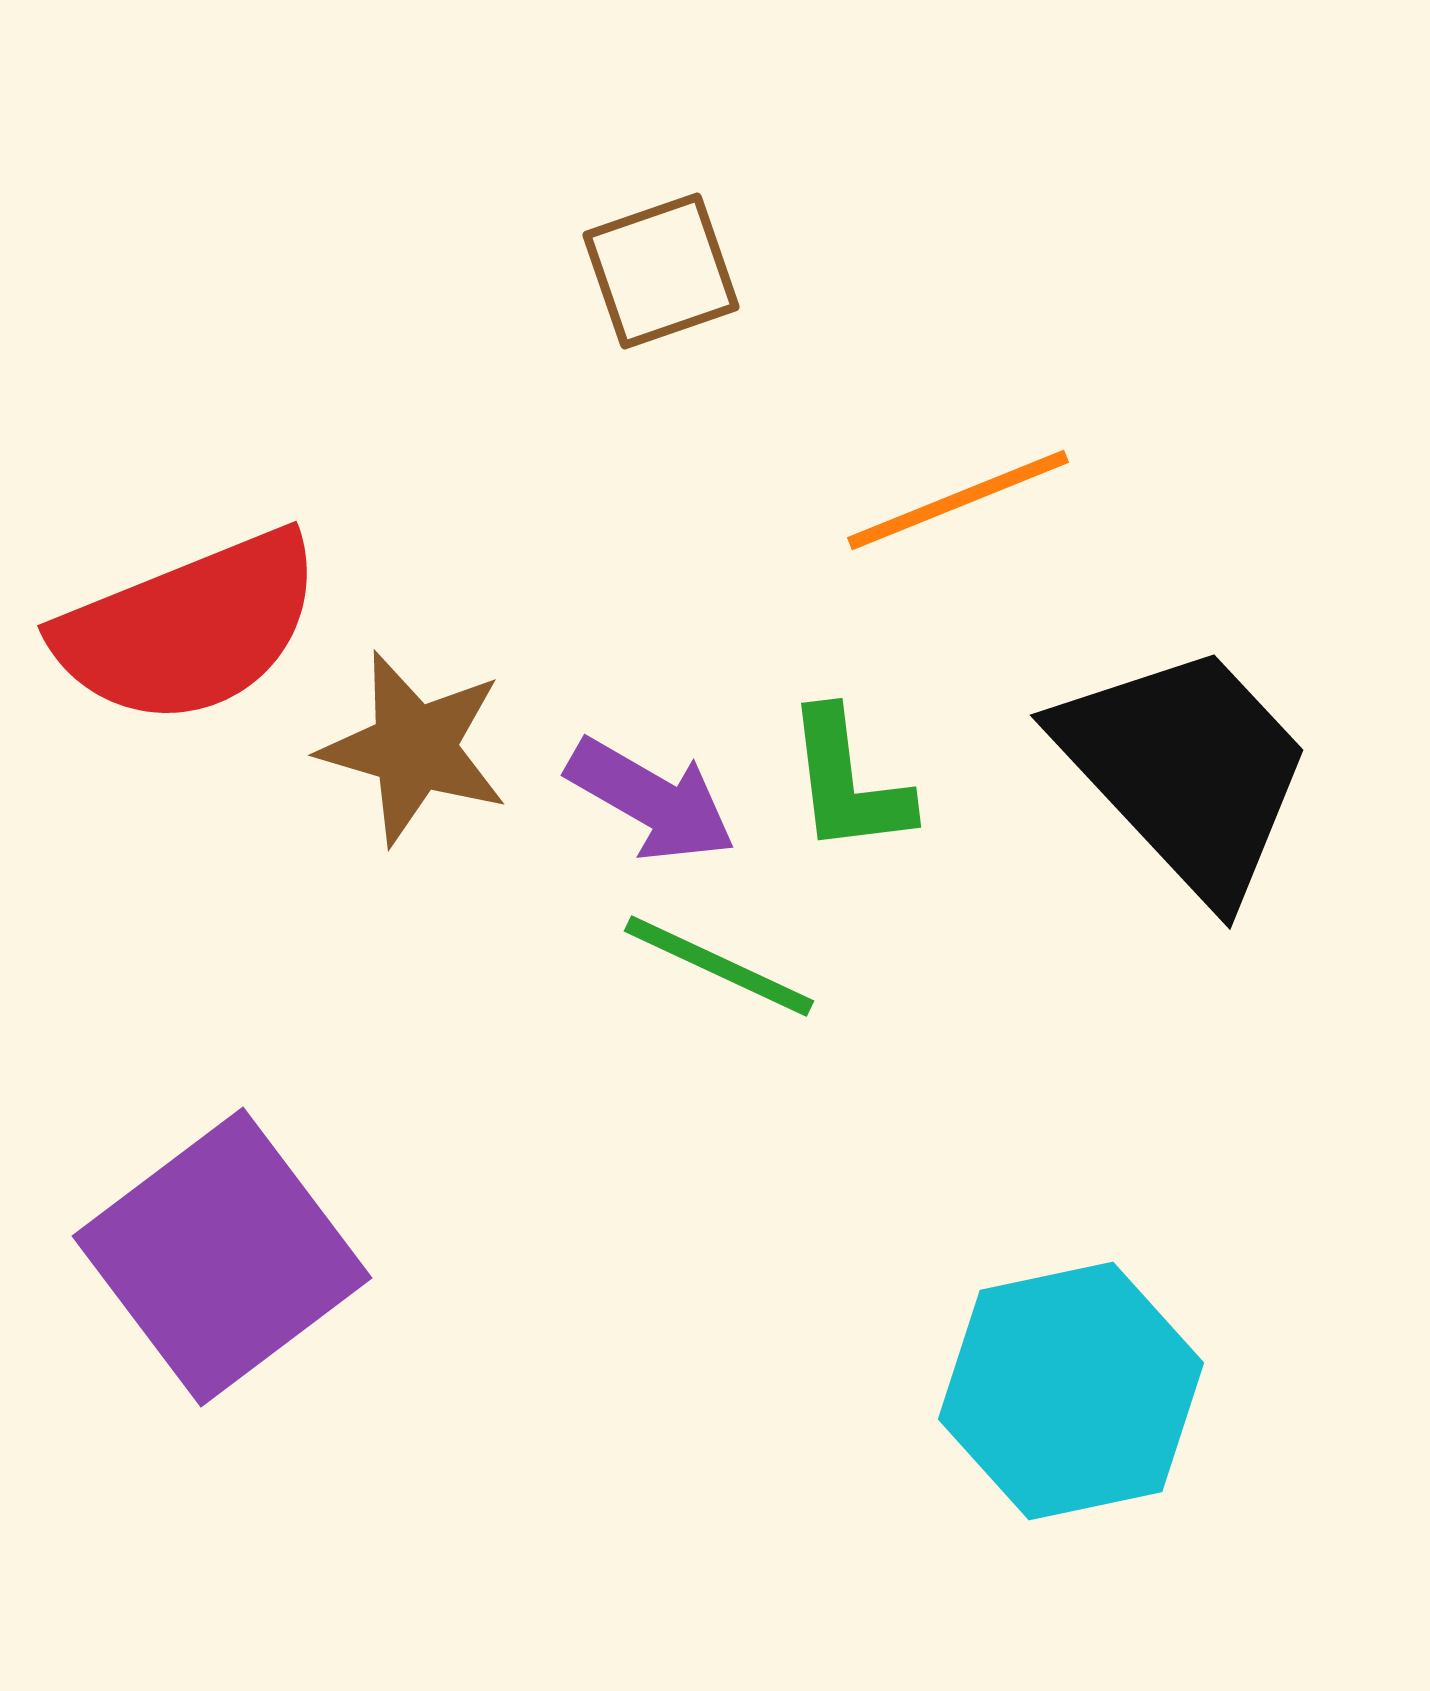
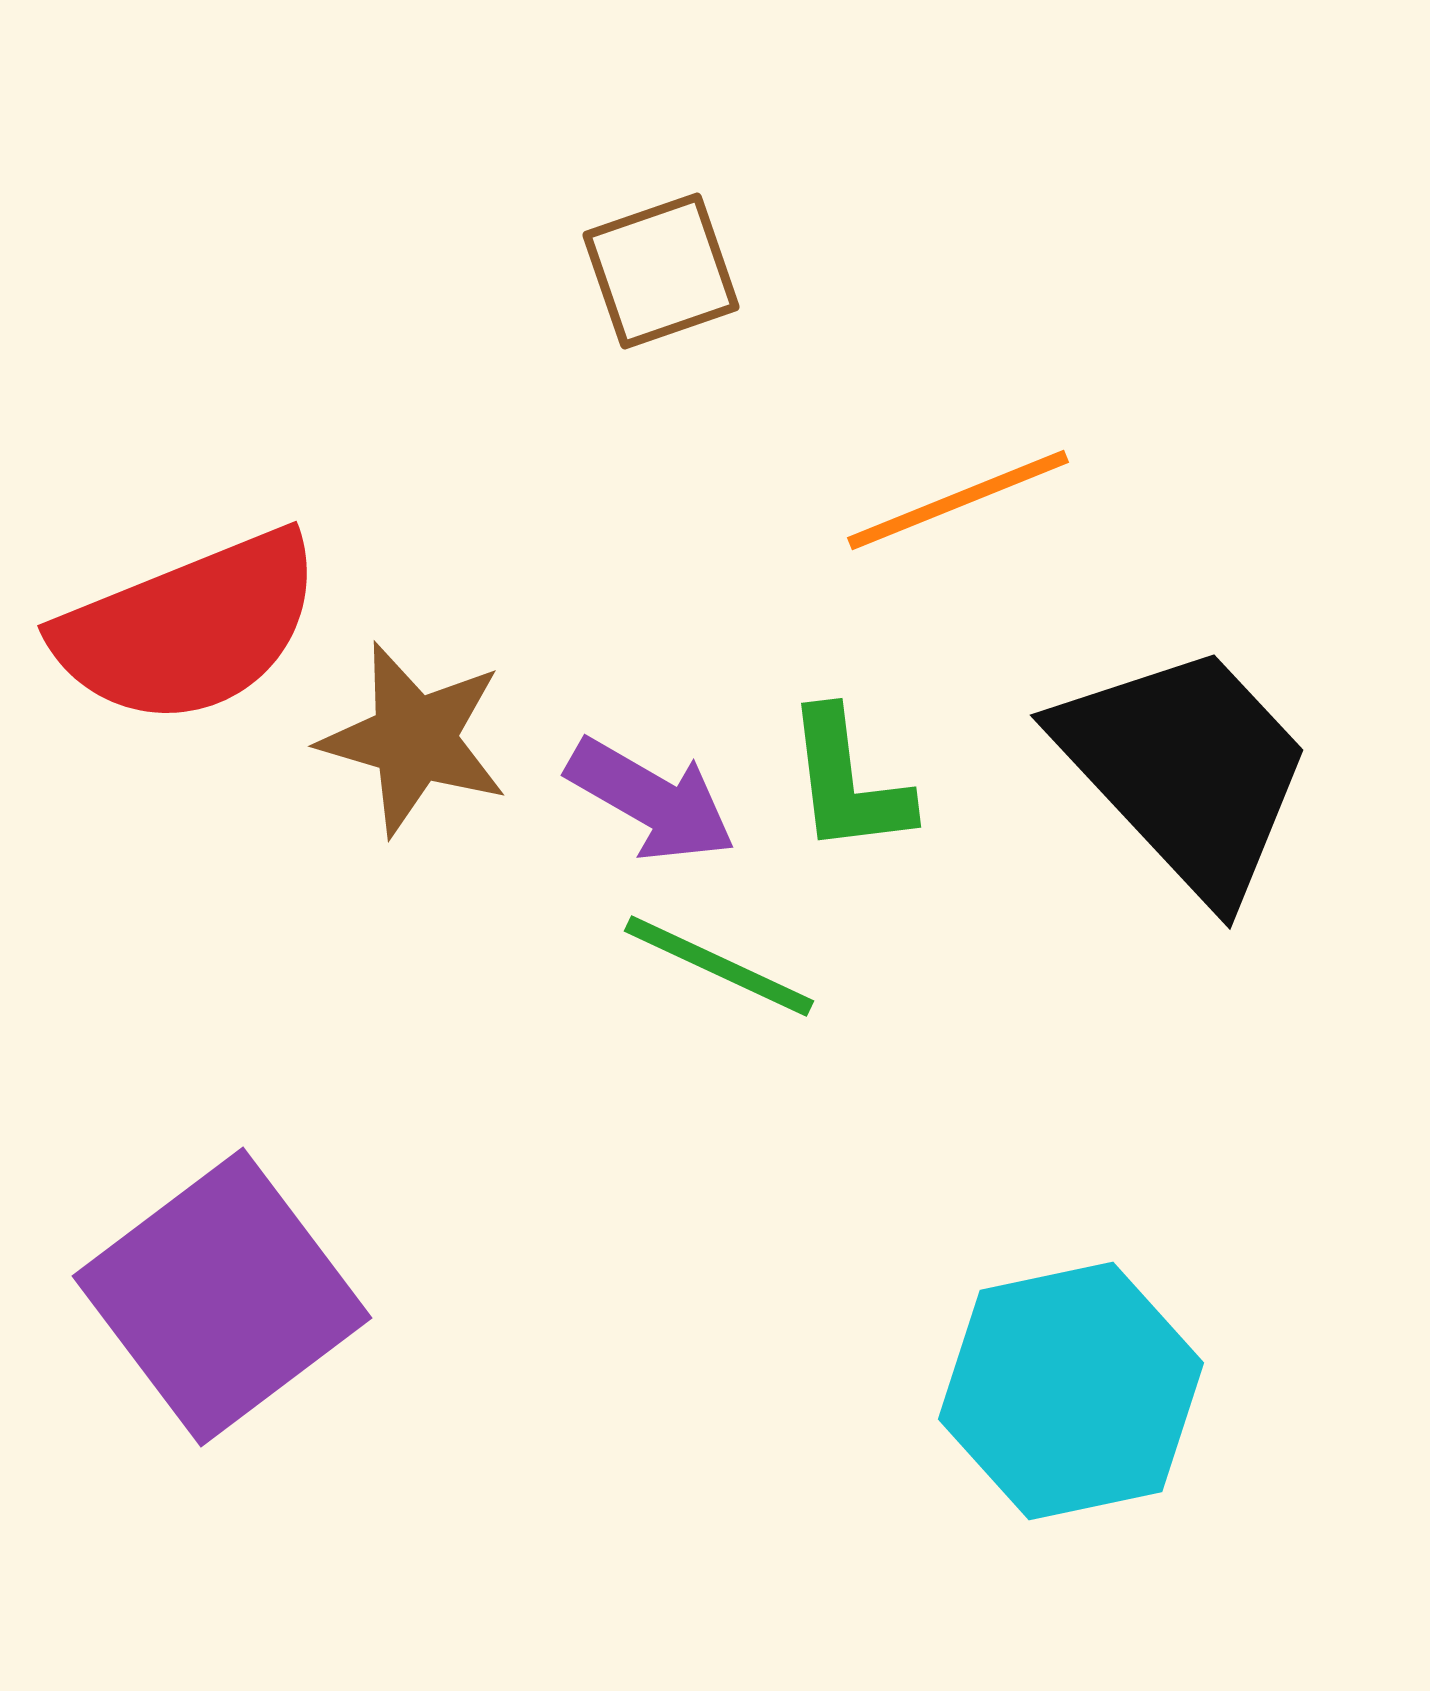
brown star: moved 9 px up
purple square: moved 40 px down
